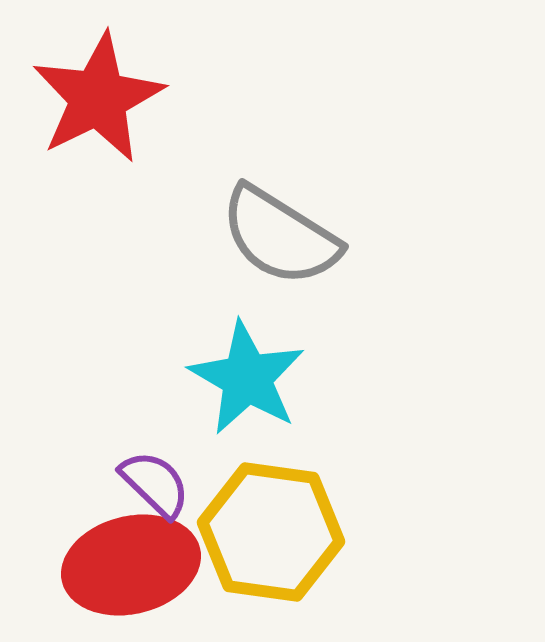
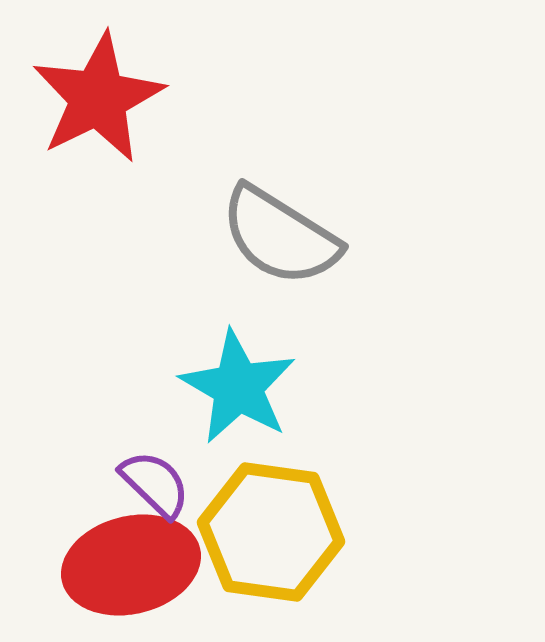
cyan star: moved 9 px left, 9 px down
